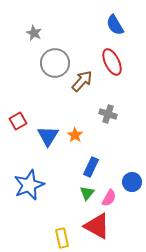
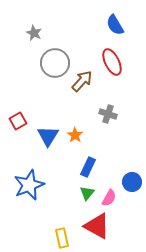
blue rectangle: moved 3 px left
